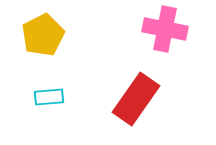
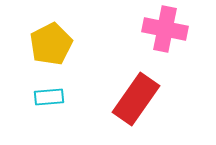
yellow pentagon: moved 8 px right, 9 px down
